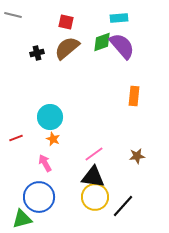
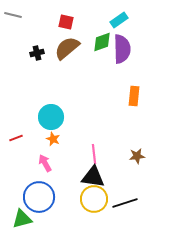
cyan rectangle: moved 2 px down; rotated 30 degrees counterclockwise
purple semicircle: moved 3 px down; rotated 40 degrees clockwise
cyan circle: moved 1 px right
pink line: rotated 60 degrees counterclockwise
yellow circle: moved 1 px left, 2 px down
black line: moved 2 px right, 3 px up; rotated 30 degrees clockwise
